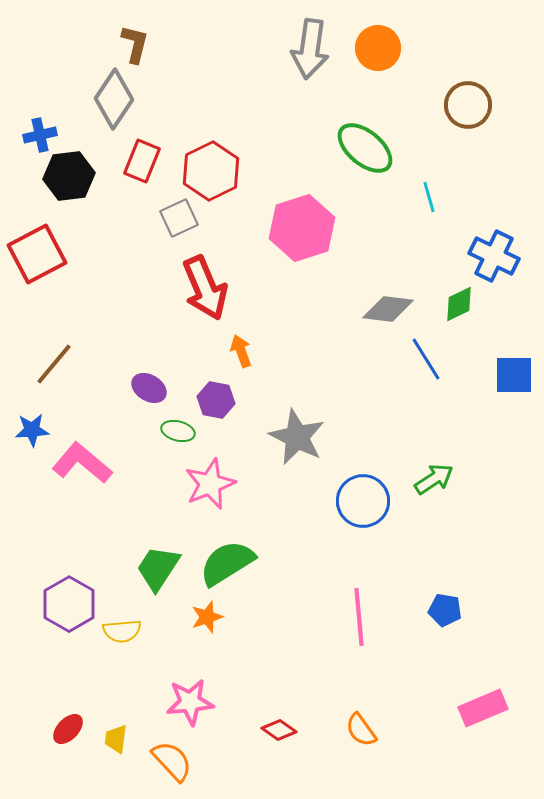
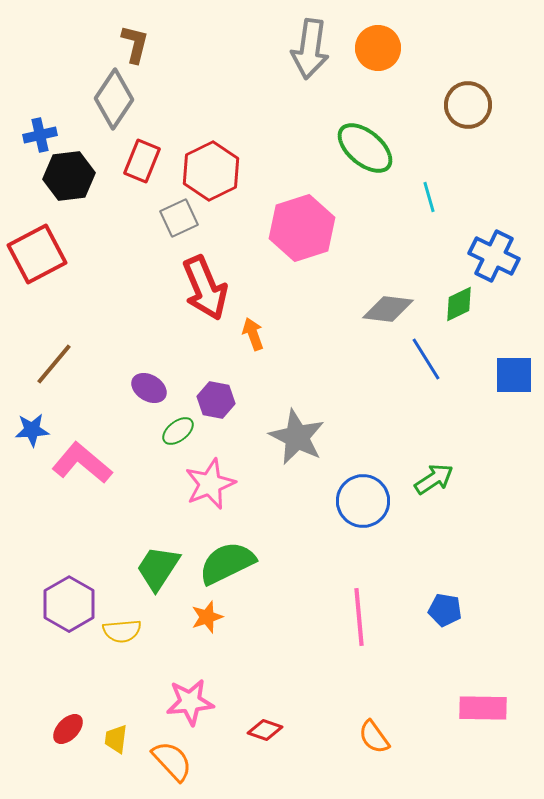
orange arrow at (241, 351): moved 12 px right, 17 px up
green ellipse at (178, 431): rotated 52 degrees counterclockwise
green semicircle at (227, 563): rotated 6 degrees clockwise
pink rectangle at (483, 708): rotated 24 degrees clockwise
red diamond at (279, 730): moved 14 px left; rotated 16 degrees counterclockwise
orange semicircle at (361, 730): moved 13 px right, 7 px down
